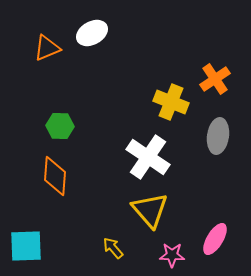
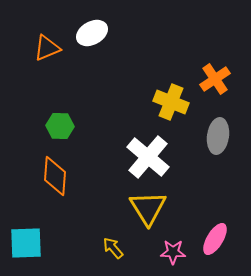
white cross: rotated 6 degrees clockwise
yellow triangle: moved 2 px left, 2 px up; rotated 9 degrees clockwise
cyan square: moved 3 px up
pink star: moved 1 px right, 3 px up
